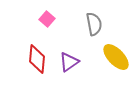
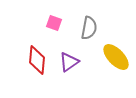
pink square: moved 7 px right, 4 px down; rotated 21 degrees counterclockwise
gray semicircle: moved 5 px left, 4 px down; rotated 20 degrees clockwise
red diamond: moved 1 px down
